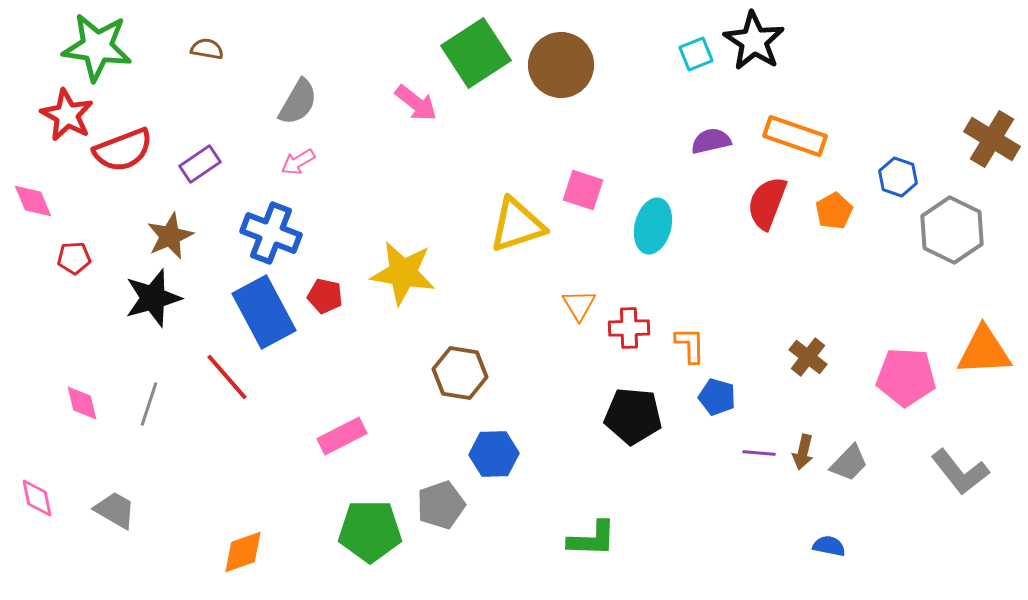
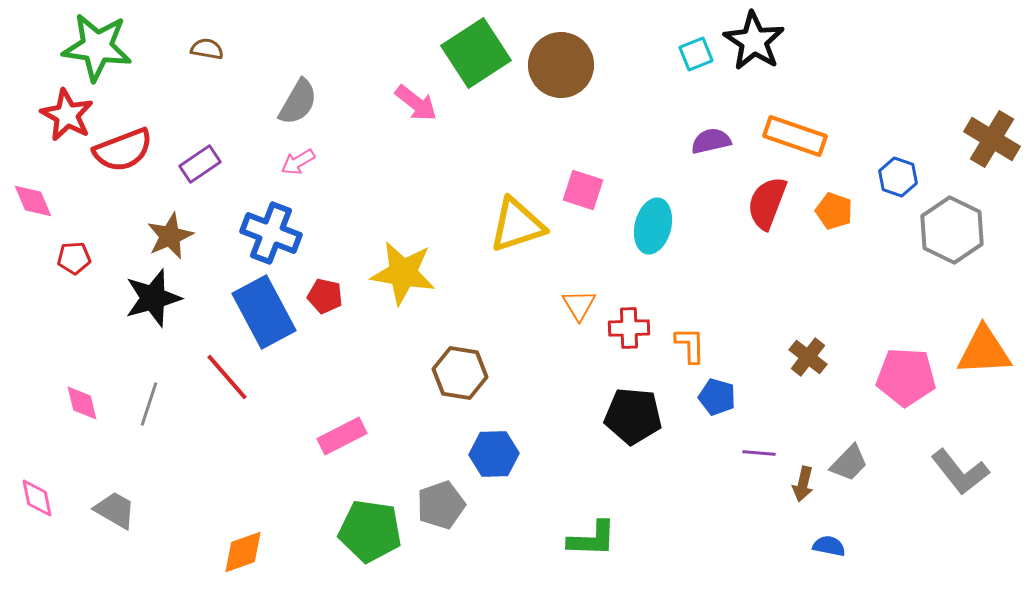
orange pentagon at (834, 211): rotated 24 degrees counterclockwise
brown arrow at (803, 452): moved 32 px down
green pentagon at (370, 531): rotated 8 degrees clockwise
